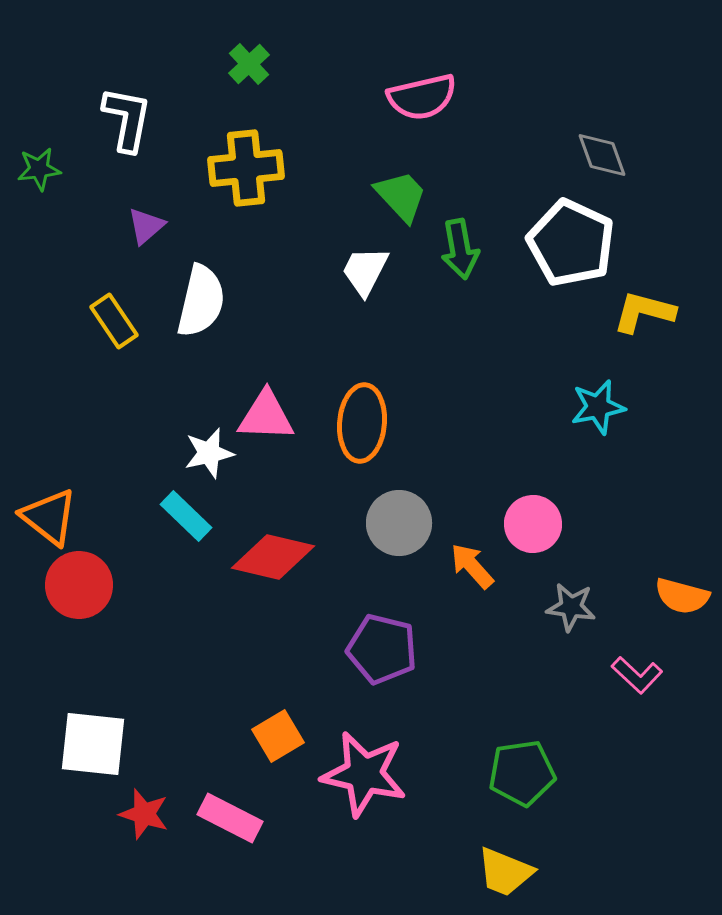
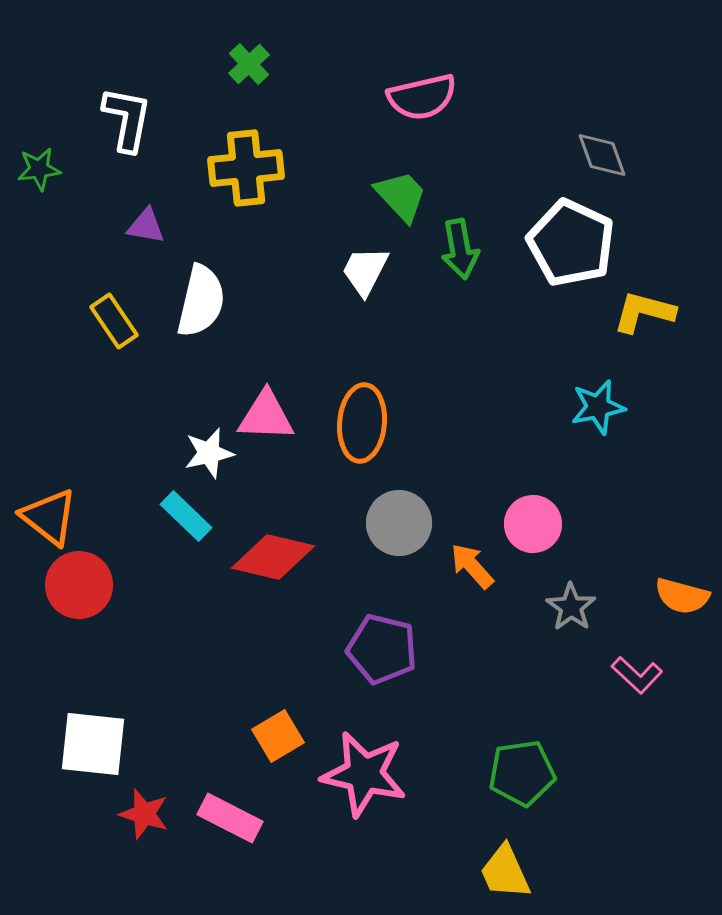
purple triangle: rotated 51 degrees clockwise
gray star: rotated 27 degrees clockwise
yellow trapezoid: rotated 44 degrees clockwise
